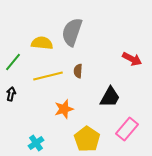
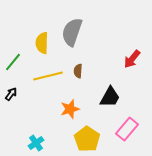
yellow semicircle: rotated 95 degrees counterclockwise
red arrow: rotated 102 degrees clockwise
black arrow: rotated 24 degrees clockwise
orange star: moved 6 px right
